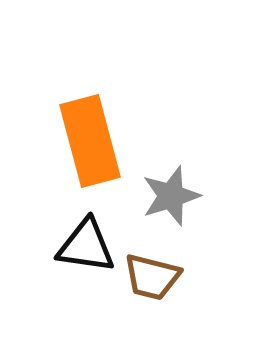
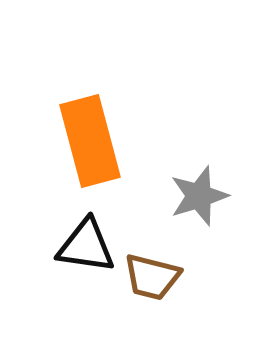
gray star: moved 28 px right
